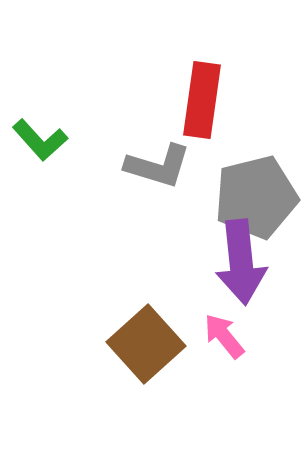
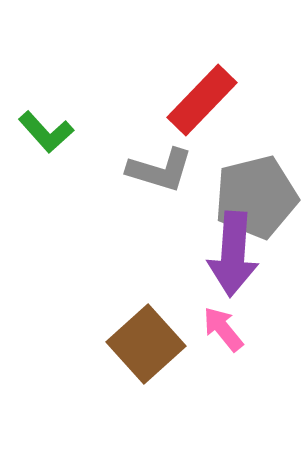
red rectangle: rotated 36 degrees clockwise
green L-shape: moved 6 px right, 8 px up
gray L-shape: moved 2 px right, 4 px down
purple arrow: moved 8 px left, 8 px up; rotated 10 degrees clockwise
pink arrow: moved 1 px left, 7 px up
